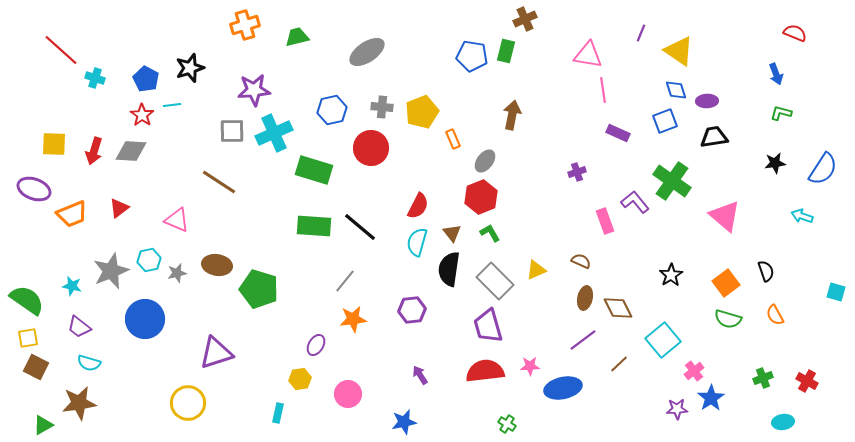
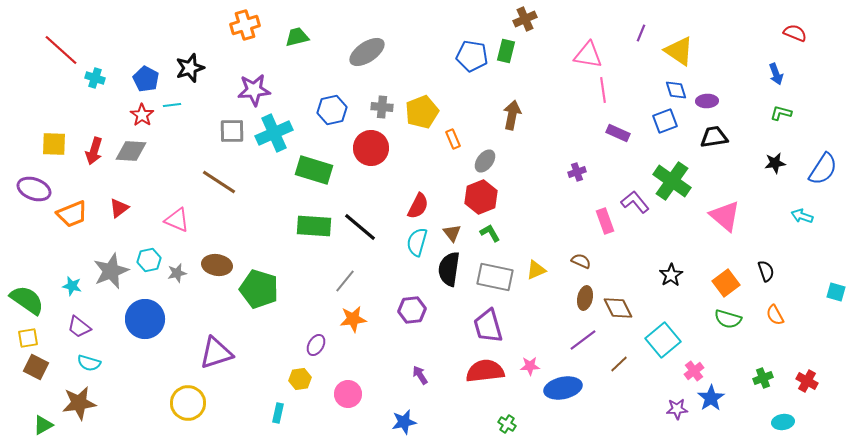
gray rectangle at (495, 281): moved 4 px up; rotated 33 degrees counterclockwise
